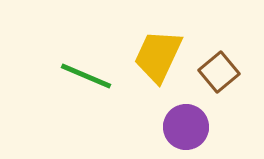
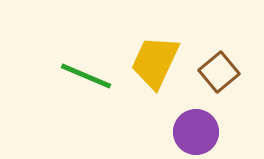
yellow trapezoid: moved 3 px left, 6 px down
purple circle: moved 10 px right, 5 px down
